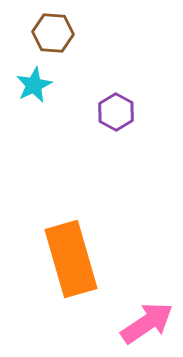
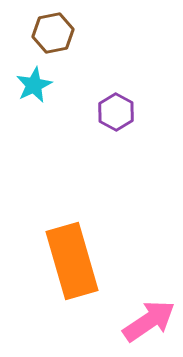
brown hexagon: rotated 15 degrees counterclockwise
orange rectangle: moved 1 px right, 2 px down
pink arrow: moved 2 px right, 2 px up
